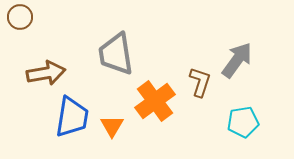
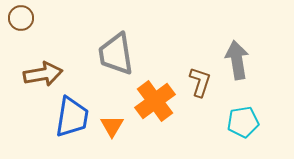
brown circle: moved 1 px right, 1 px down
gray arrow: rotated 45 degrees counterclockwise
brown arrow: moved 3 px left, 1 px down
